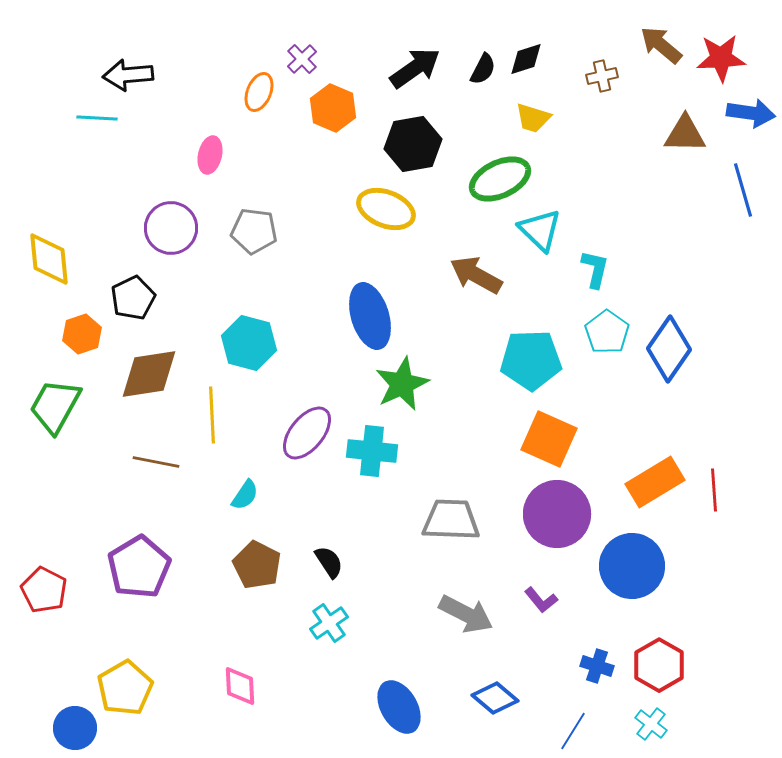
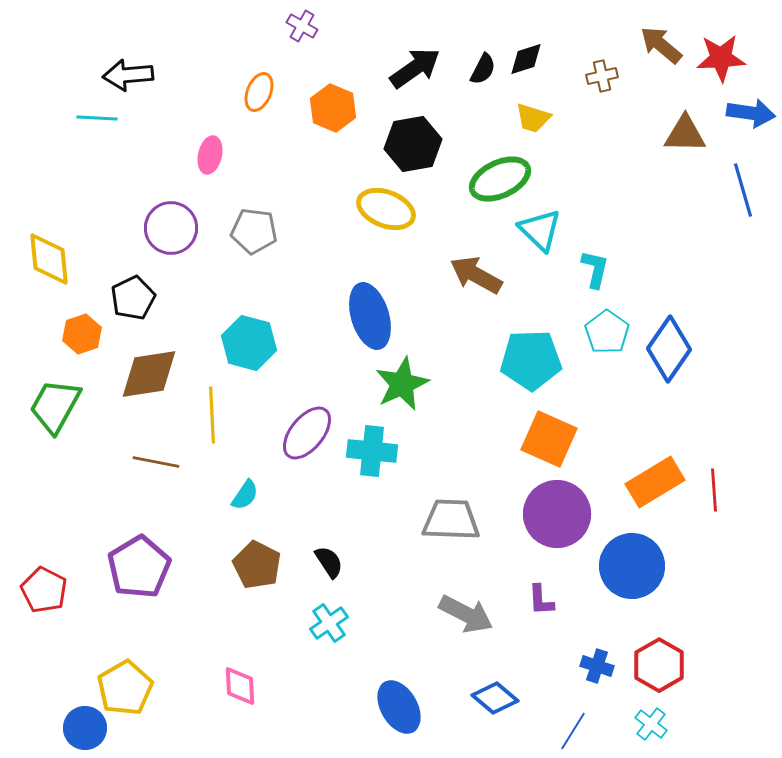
purple cross at (302, 59): moved 33 px up; rotated 16 degrees counterclockwise
purple L-shape at (541, 600): rotated 36 degrees clockwise
blue circle at (75, 728): moved 10 px right
